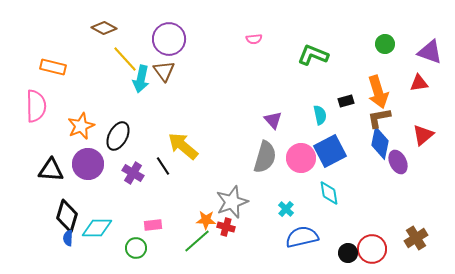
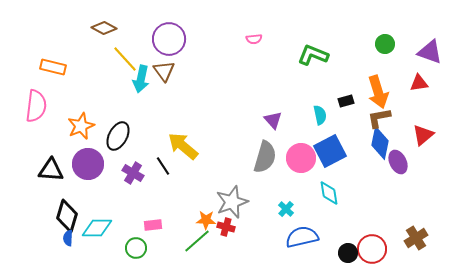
pink semicircle at (36, 106): rotated 8 degrees clockwise
